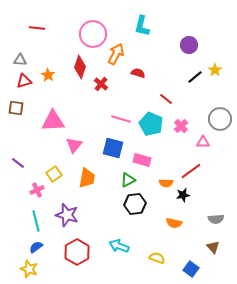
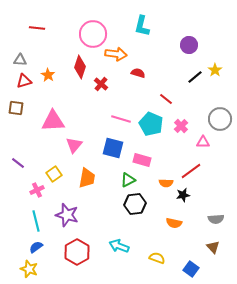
orange arrow at (116, 54): rotated 70 degrees clockwise
